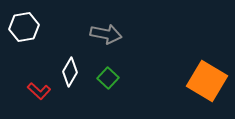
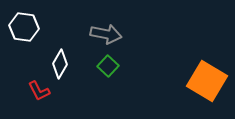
white hexagon: rotated 16 degrees clockwise
white diamond: moved 10 px left, 8 px up
green square: moved 12 px up
red L-shape: rotated 20 degrees clockwise
